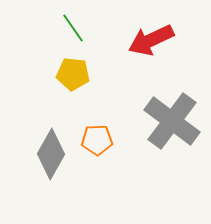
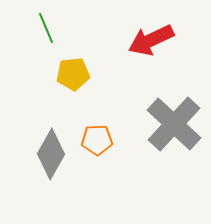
green line: moved 27 px left; rotated 12 degrees clockwise
yellow pentagon: rotated 12 degrees counterclockwise
gray cross: moved 2 px right, 3 px down; rotated 6 degrees clockwise
